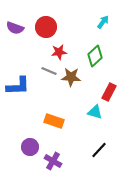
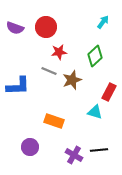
brown star: moved 1 px right, 3 px down; rotated 24 degrees counterclockwise
black line: rotated 42 degrees clockwise
purple cross: moved 21 px right, 6 px up
